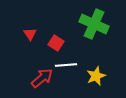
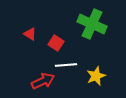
green cross: moved 2 px left
red triangle: rotated 24 degrees counterclockwise
red arrow: moved 1 px right, 3 px down; rotated 15 degrees clockwise
